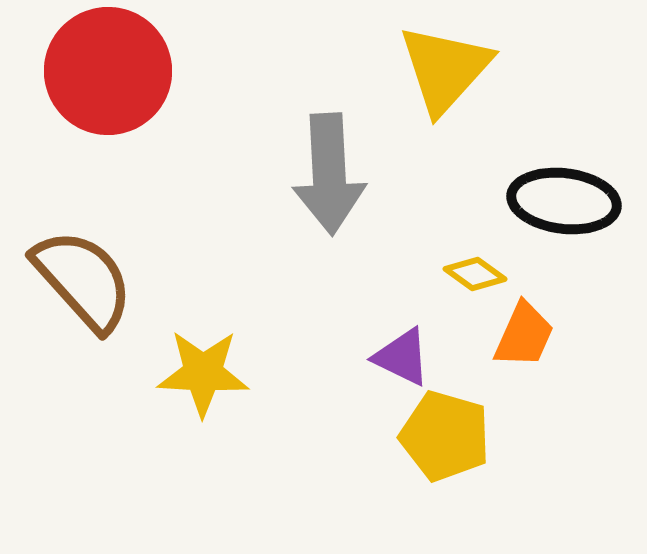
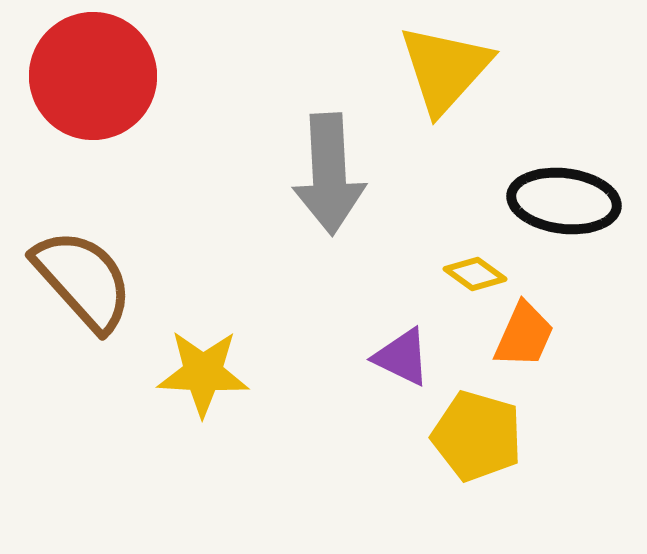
red circle: moved 15 px left, 5 px down
yellow pentagon: moved 32 px right
